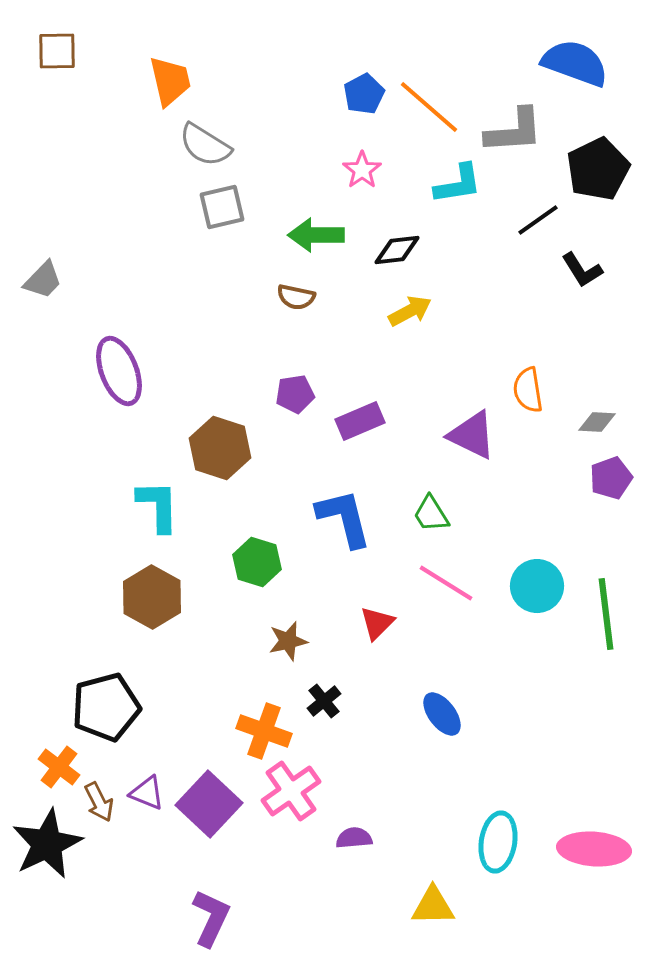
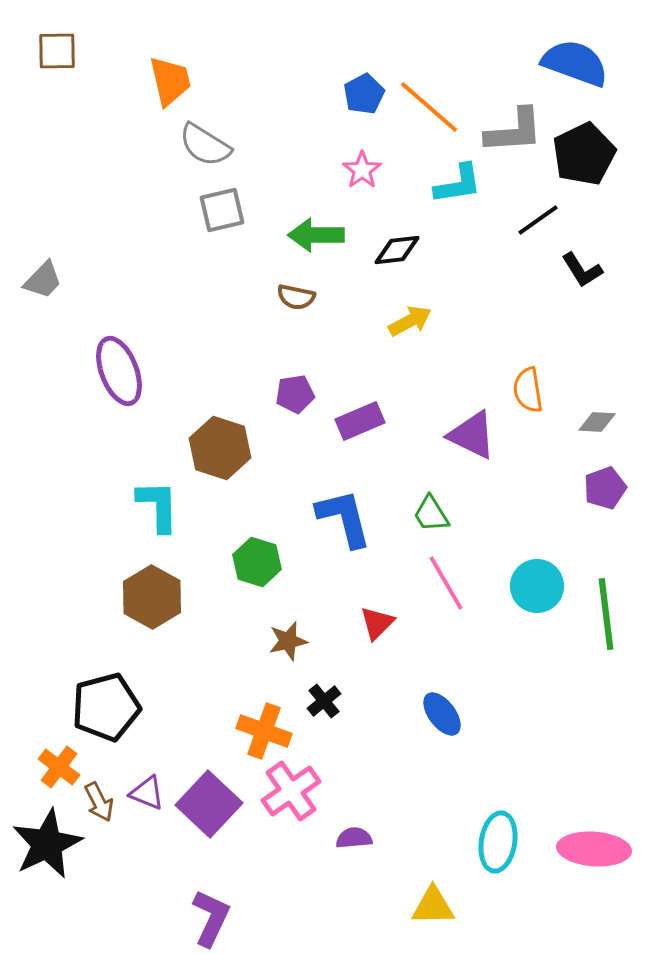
black pentagon at (598, 169): moved 14 px left, 15 px up
gray square at (222, 207): moved 3 px down
yellow arrow at (410, 311): moved 10 px down
purple pentagon at (611, 478): moved 6 px left, 10 px down
pink line at (446, 583): rotated 28 degrees clockwise
